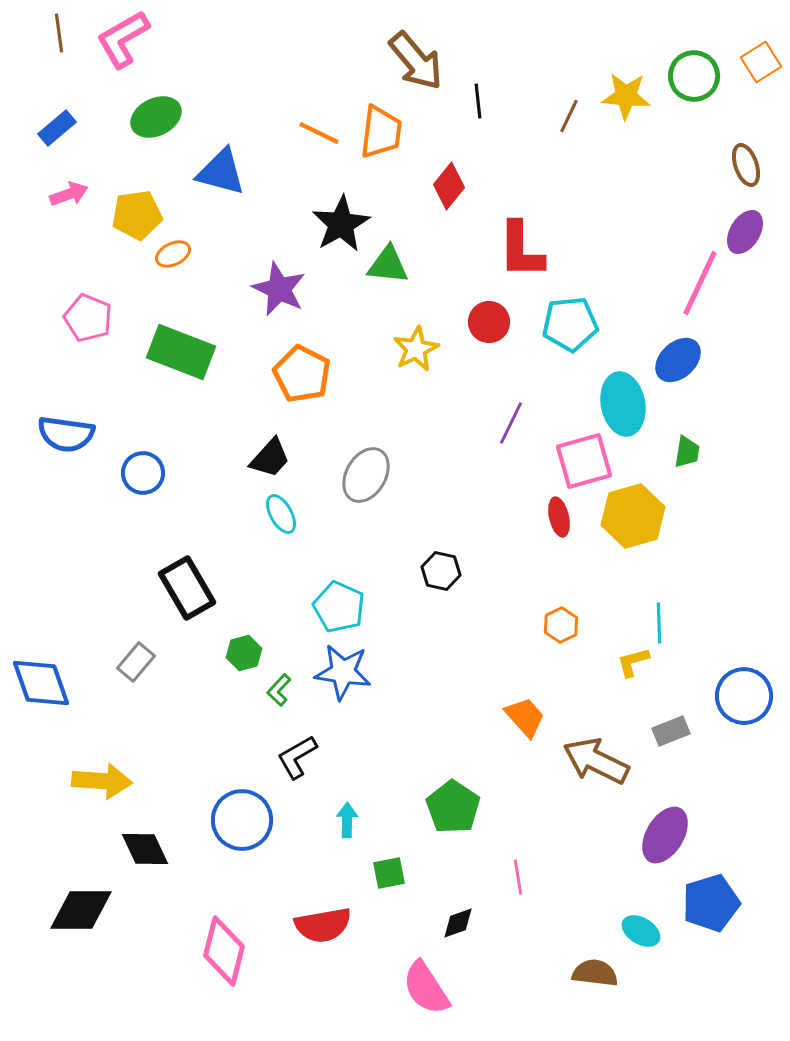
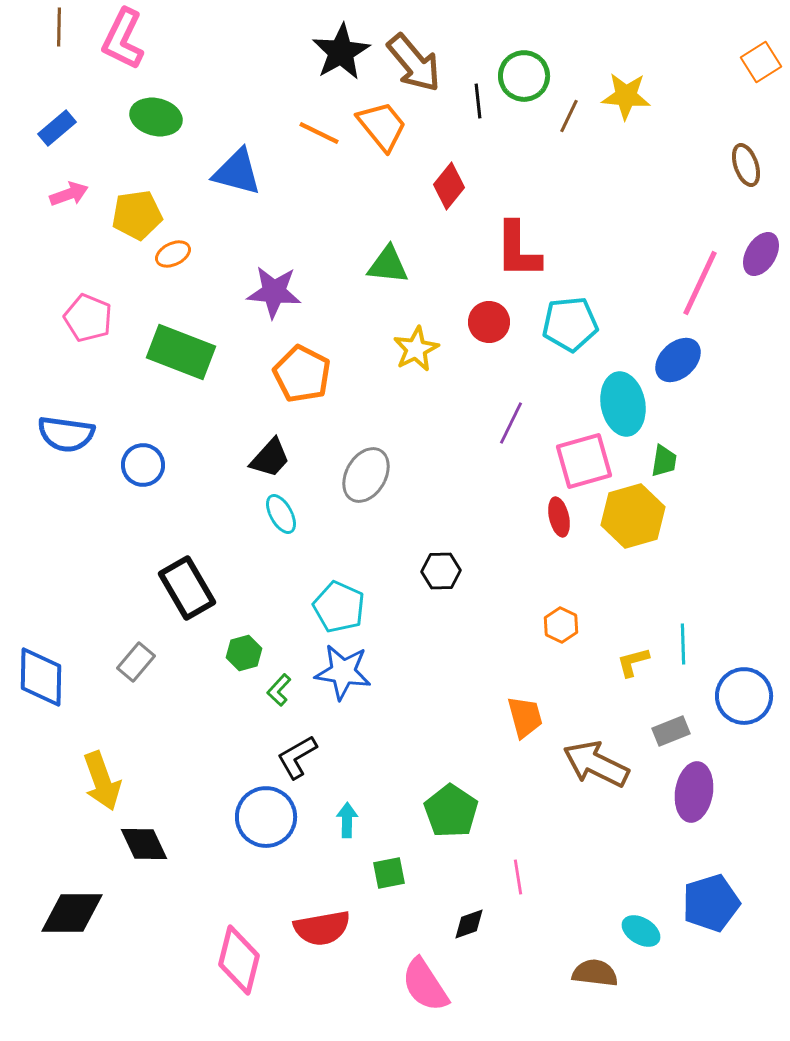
brown line at (59, 33): moved 6 px up; rotated 9 degrees clockwise
pink L-shape at (123, 39): rotated 34 degrees counterclockwise
brown arrow at (416, 61): moved 2 px left, 2 px down
green circle at (694, 76): moved 170 px left
green ellipse at (156, 117): rotated 39 degrees clockwise
orange trapezoid at (381, 132): moved 1 px right, 6 px up; rotated 46 degrees counterclockwise
blue triangle at (221, 172): moved 16 px right
black star at (341, 224): moved 172 px up
purple ellipse at (745, 232): moved 16 px right, 22 px down
red L-shape at (521, 250): moved 3 px left
purple star at (279, 289): moved 5 px left, 3 px down; rotated 20 degrees counterclockwise
green trapezoid at (687, 452): moved 23 px left, 9 px down
blue circle at (143, 473): moved 8 px up
black hexagon at (441, 571): rotated 15 degrees counterclockwise
cyan line at (659, 623): moved 24 px right, 21 px down
orange hexagon at (561, 625): rotated 8 degrees counterclockwise
blue diamond at (41, 683): moved 6 px up; rotated 20 degrees clockwise
orange trapezoid at (525, 717): rotated 27 degrees clockwise
brown arrow at (596, 761): moved 3 px down
yellow arrow at (102, 781): rotated 66 degrees clockwise
green pentagon at (453, 807): moved 2 px left, 4 px down
blue circle at (242, 820): moved 24 px right, 3 px up
purple ellipse at (665, 835): moved 29 px right, 43 px up; rotated 22 degrees counterclockwise
black diamond at (145, 849): moved 1 px left, 5 px up
black diamond at (81, 910): moved 9 px left, 3 px down
black diamond at (458, 923): moved 11 px right, 1 px down
red semicircle at (323, 925): moved 1 px left, 3 px down
pink diamond at (224, 951): moved 15 px right, 9 px down
pink semicircle at (426, 988): moved 1 px left, 3 px up
